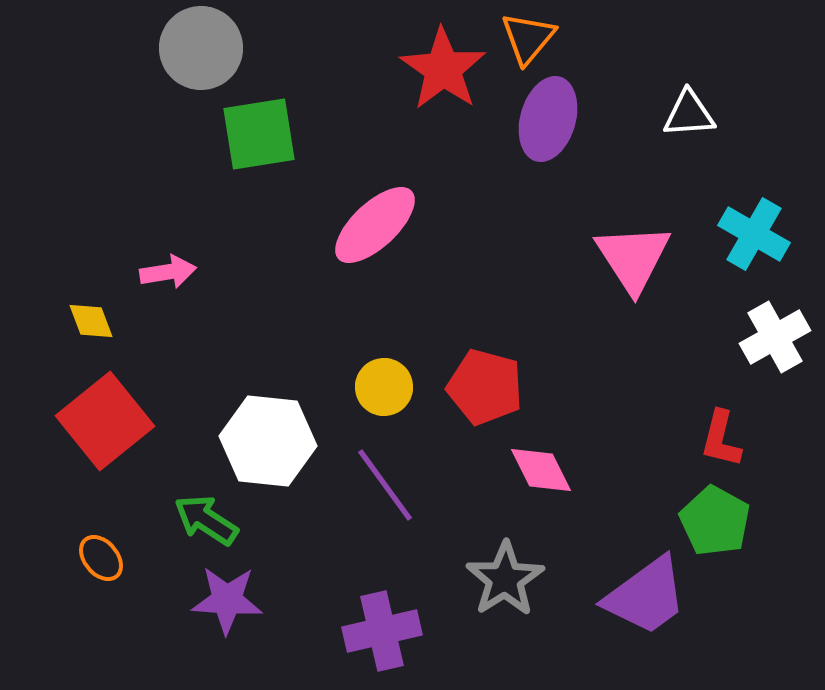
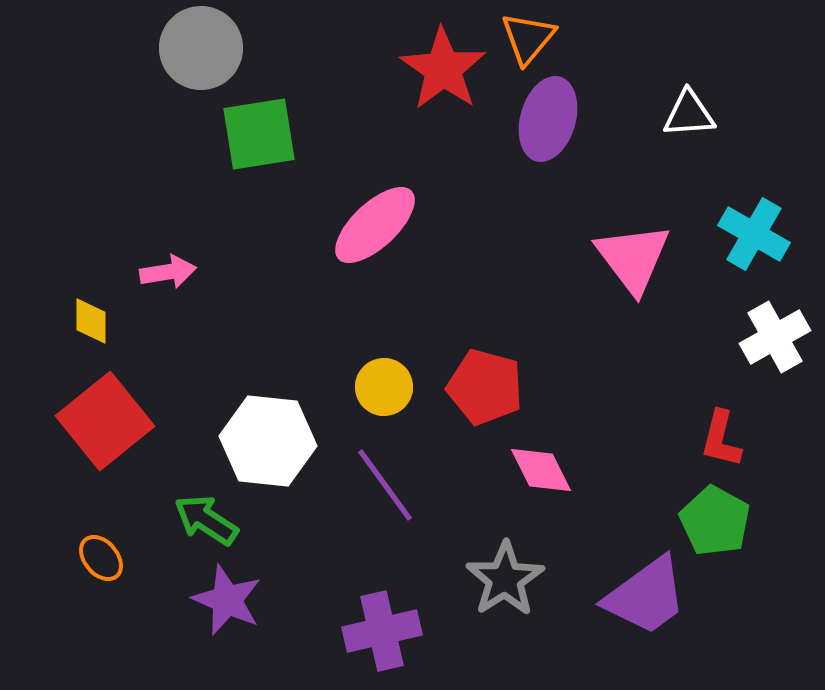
pink triangle: rotated 4 degrees counterclockwise
yellow diamond: rotated 21 degrees clockwise
purple star: rotated 20 degrees clockwise
